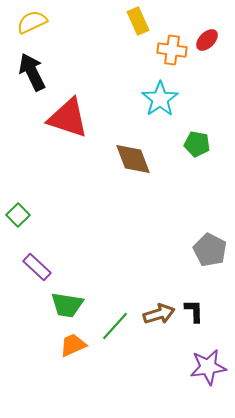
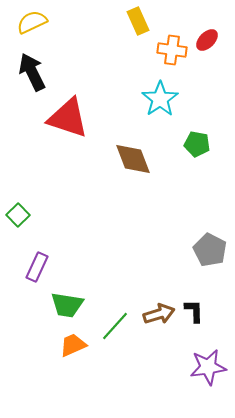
purple rectangle: rotated 72 degrees clockwise
